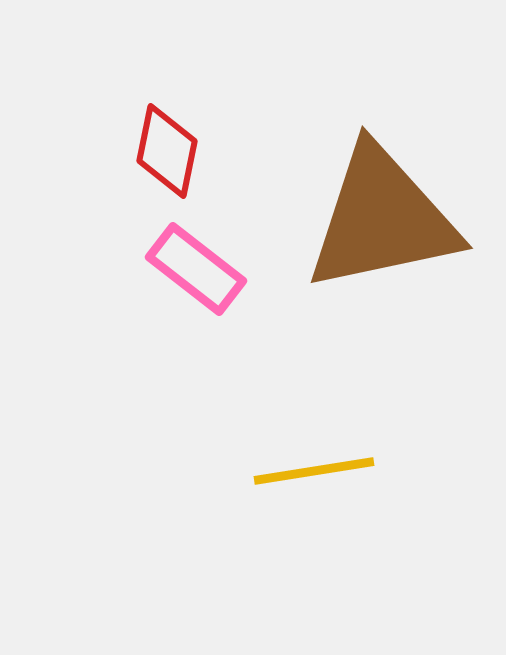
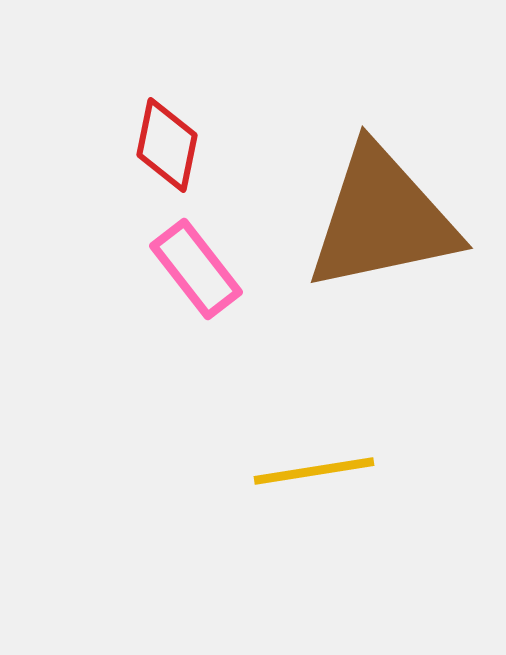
red diamond: moved 6 px up
pink rectangle: rotated 14 degrees clockwise
